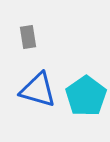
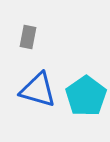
gray rectangle: rotated 20 degrees clockwise
